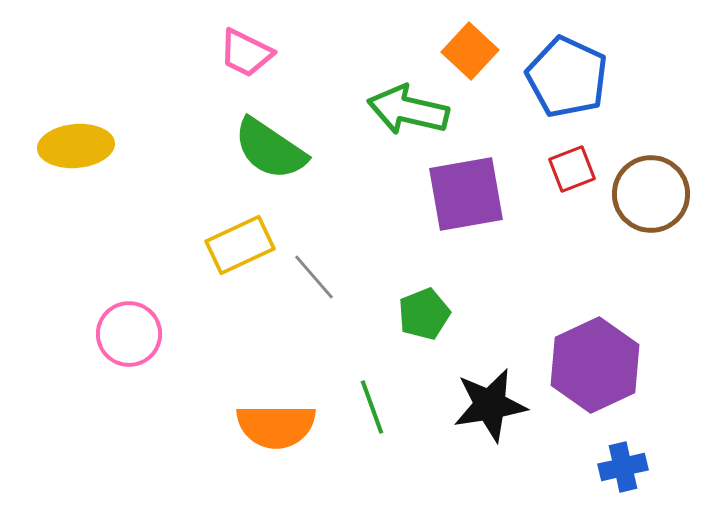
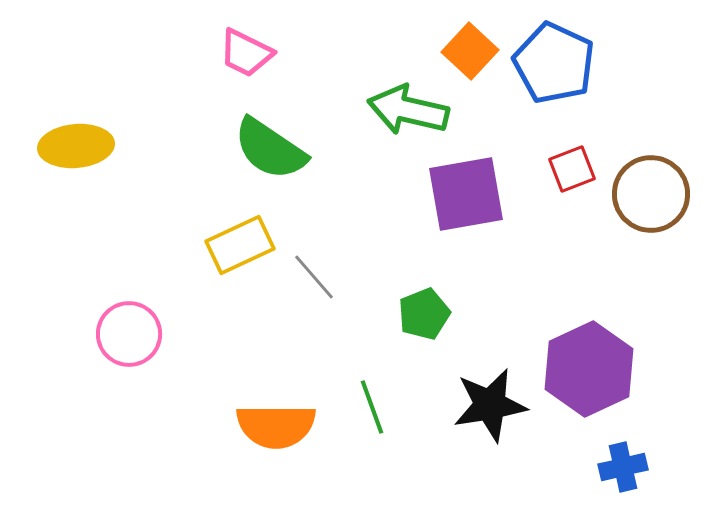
blue pentagon: moved 13 px left, 14 px up
purple hexagon: moved 6 px left, 4 px down
